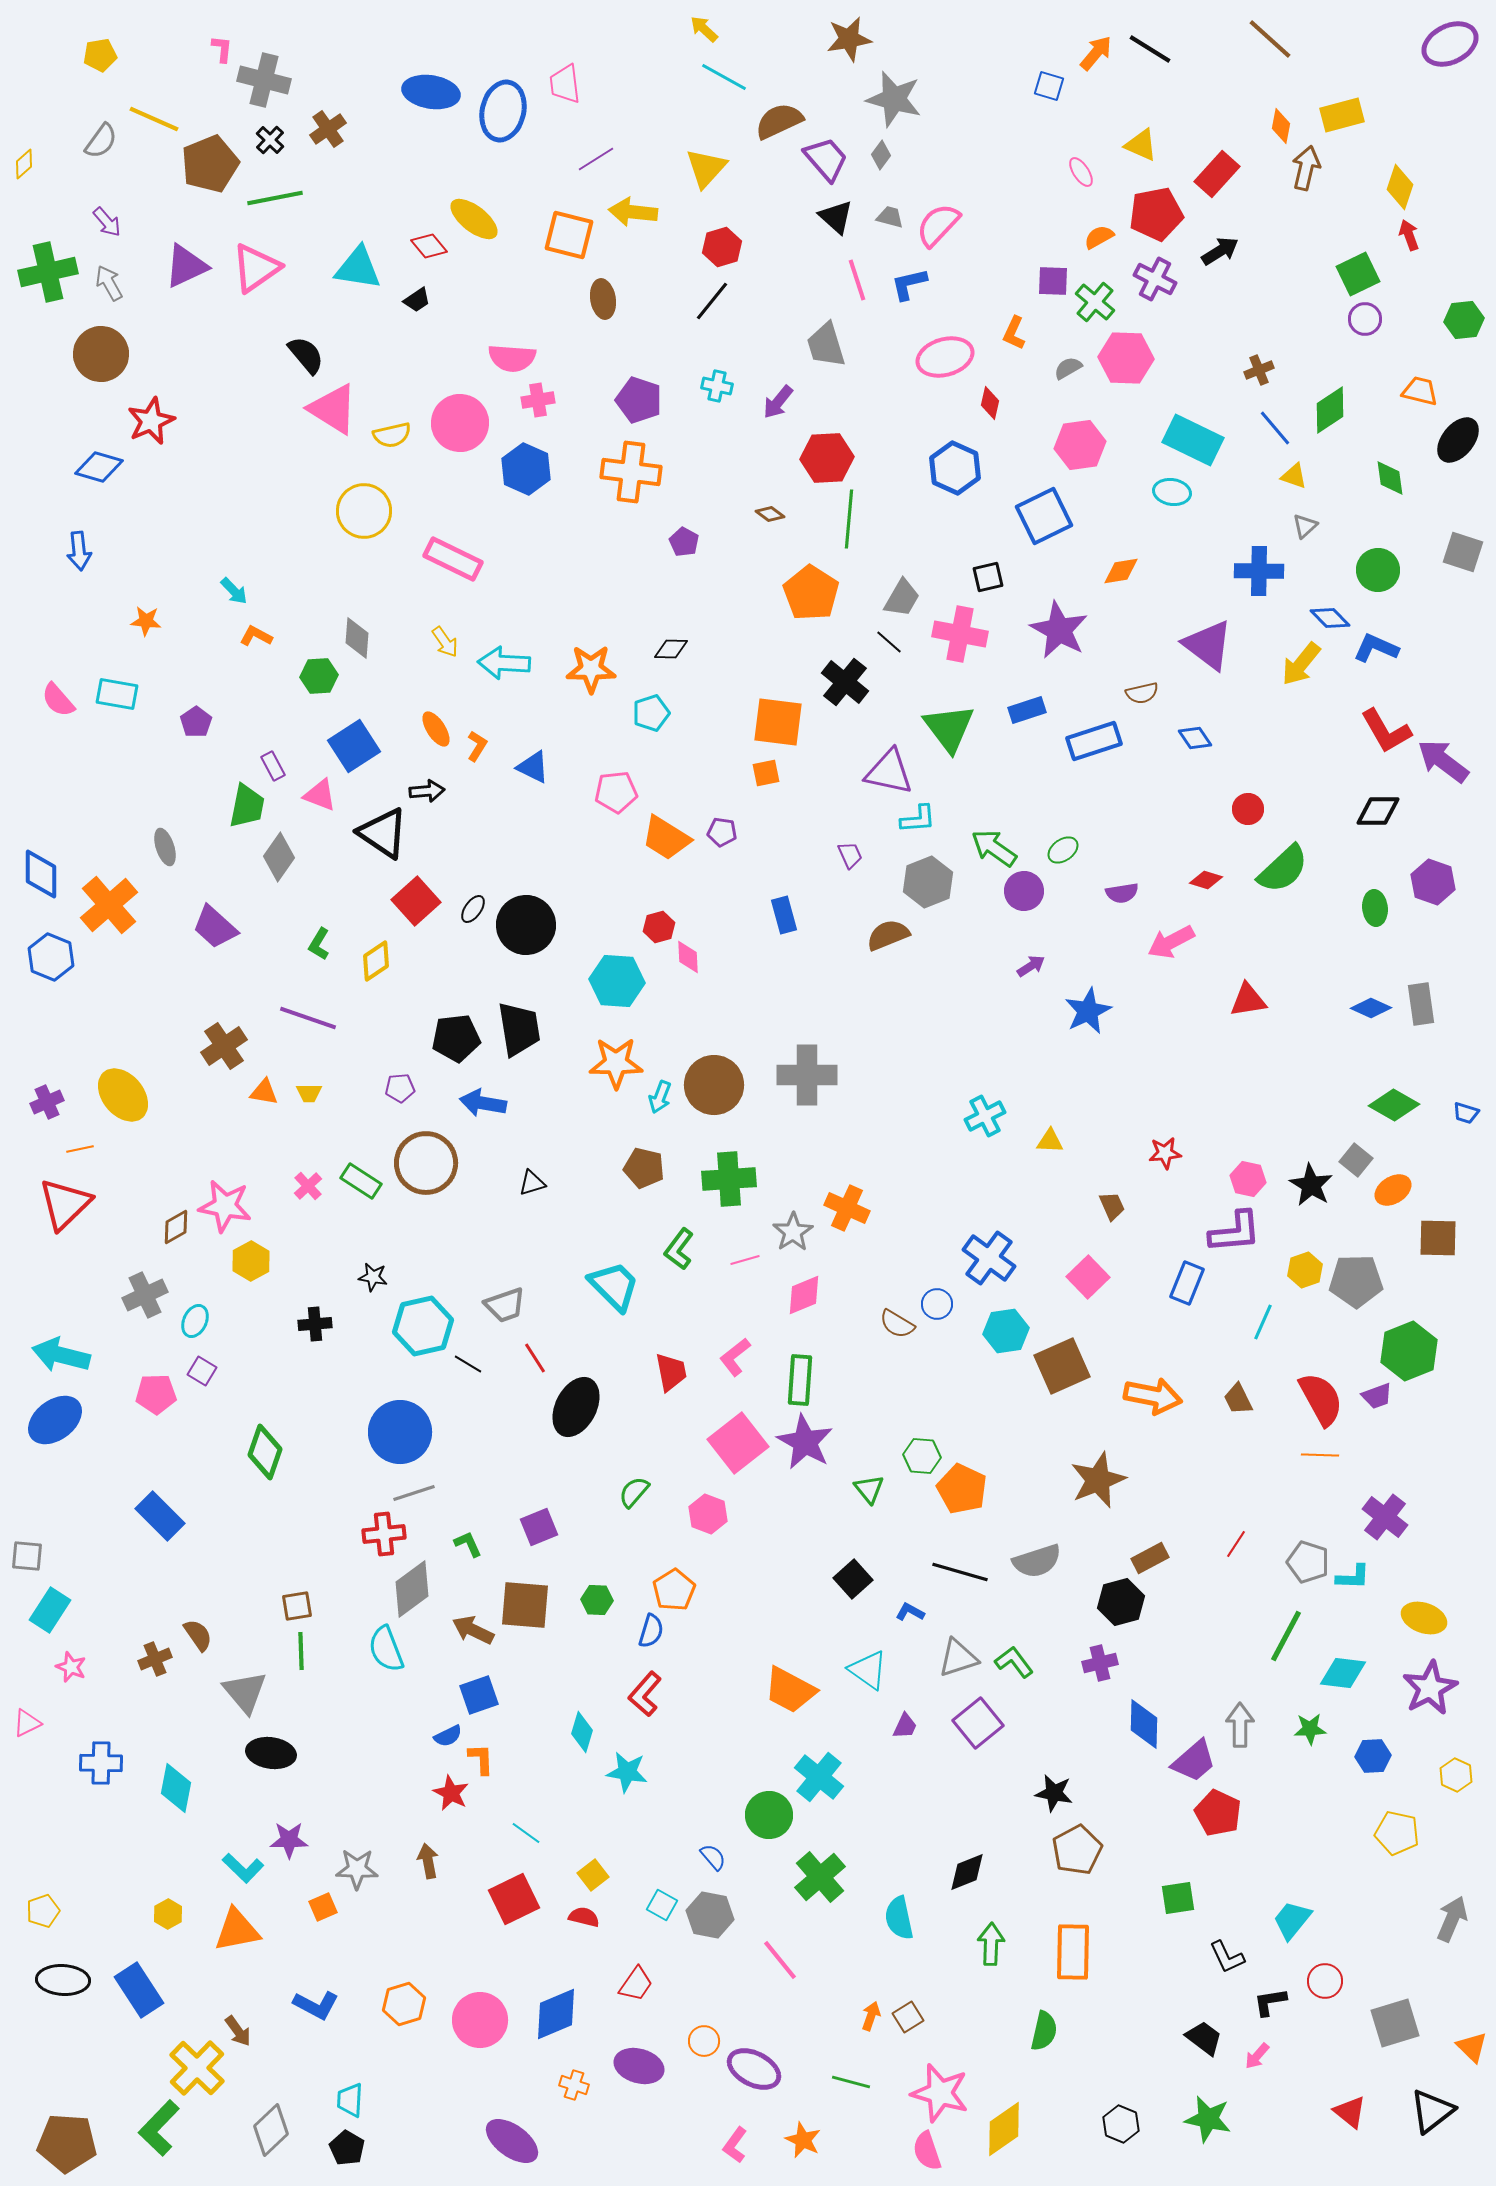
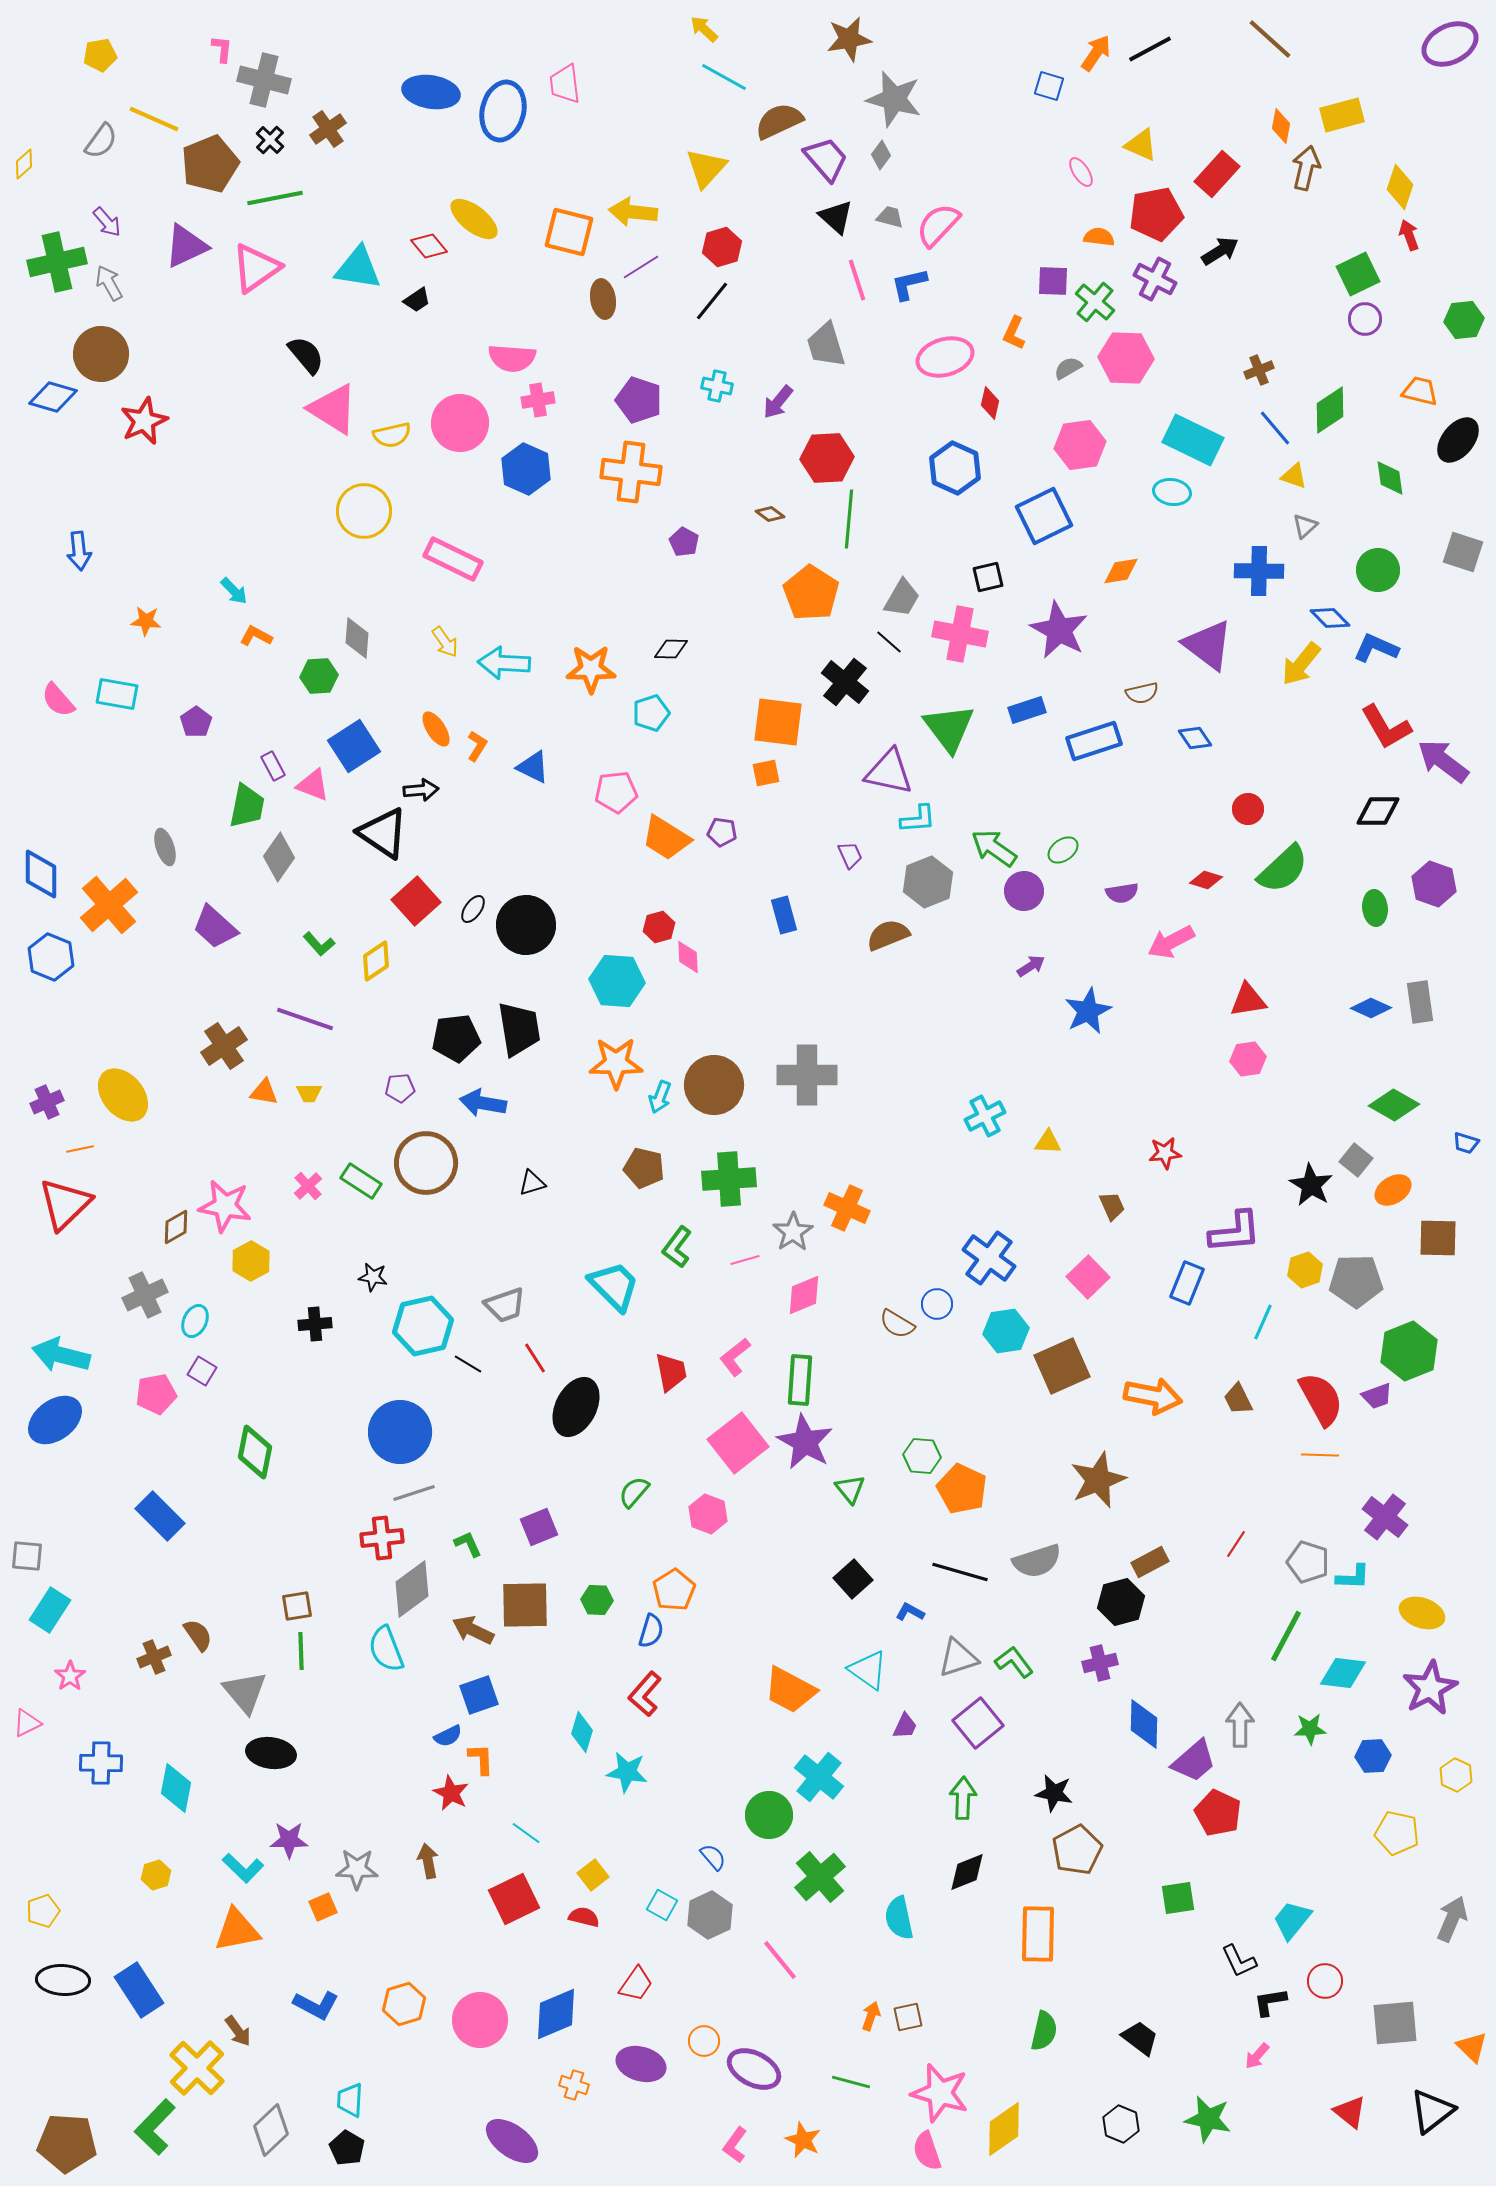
black line at (1150, 49): rotated 60 degrees counterclockwise
orange arrow at (1096, 53): rotated 6 degrees counterclockwise
purple line at (596, 159): moved 45 px right, 108 px down
orange square at (569, 235): moved 3 px up
orange semicircle at (1099, 237): rotated 36 degrees clockwise
purple triangle at (186, 266): moved 20 px up
green cross at (48, 272): moved 9 px right, 10 px up
red star at (151, 421): moved 7 px left
blue diamond at (99, 467): moved 46 px left, 70 px up
red L-shape at (1386, 731): moved 4 px up
black arrow at (427, 791): moved 6 px left, 1 px up
pink triangle at (320, 795): moved 7 px left, 10 px up
purple hexagon at (1433, 882): moved 1 px right, 2 px down
green L-shape at (319, 944): rotated 72 degrees counterclockwise
gray rectangle at (1421, 1004): moved 1 px left, 2 px up
purple line at (308, 1018): moved 3 px left, 1 px down
blue trapezoid at (1466, 1113): moved 30 px down
yellow triangle at (1050, 1141): moved 2 px left, 1 px down
pink hexagon at (1248, 1179): moved 120 px up; rotated 20 degrees counterclockwise
green L-shape at (679, 1249): moved 2 px left, 2 px up
pink pentagon at (156, 1394): rotated 9 degrees counterclockwise
green diamond at (265, 1452): moved 10 px left; rotated 8 degrees counterclockwise
green triangle at (869, 1489): moved 19 px left
red cross at (384, 1534): moved 2 px left, 4 px down
brown rectangle at (1150, 1558): moved 4 px down
brown square at (525, 1605): rotated 6 degrees counterclockwise
yellow ellipse at (1424, 1618): moved 2 px left, 5 px up
brown cross at (155, 1659): moved 1 px left, 2 px up
pink star at (71, 1667): moved 1 px left, 9 px down; rotated 16 degrees clockwise
yellow hexagon at (168, 1914): moved 12 px left, 39 px up; rotated 12 degrees clockwise
gray hexagon at (710, 1915): rotated 24 degrees clockwise
green arrow at (991, 1944): moved 28 px left, 146 px up
orange rectangle at (1073, 1952): moved 35 px left, 18 px up
black L-shape at (1227, 1957): moved 12 px right, 4 px down
brown square at (908, 2017): rotated 20 degrees clockwise
gray square at (1395, 2023): rotated 12 degrees clockwise
black trapezoid at (1204, 2038): moved 64 px left
purple ellipse at (639, 2066): moved 2 px right, 2 px up
green L-shape at (159, 2128): moved 4 px left, 1 px up
